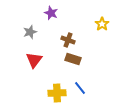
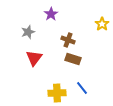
purple star: moved 1 px down; rotated 16 degrees clockwise
gray star: moved 2 px left
red triangle: moved 2 px up
blue line: moved 2 px right
